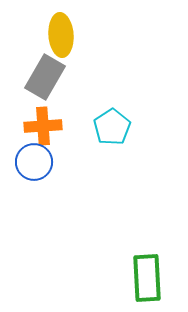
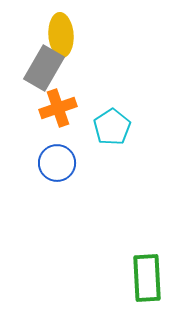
gray rectangle: moved 1 px left, 9 px up
orange cross: moved 15 px right, 18 px up; rotated 15 degrees counterclockwise
blue circle: moved 23 px right, 1 px down
